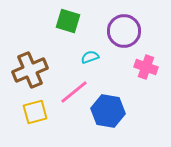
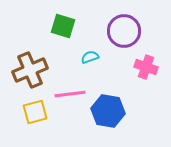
green square: moved 5 px left, 5 px down
pink line: moved 4 px left, 2 px down; rotated 32 degrees clockwise
